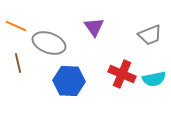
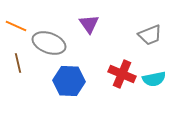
purple triangle: moved 5 px left, 3 px up
